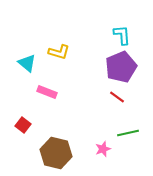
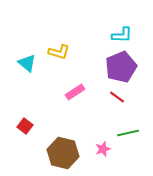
cyan L-shape: rotated 95 degrees clockwise
pink rectangle: moved 28 px right; rotated 54 degrees counterclockwise
red square: moved 2 px right, 1 px down
brown hexagon: moved 7 px right
